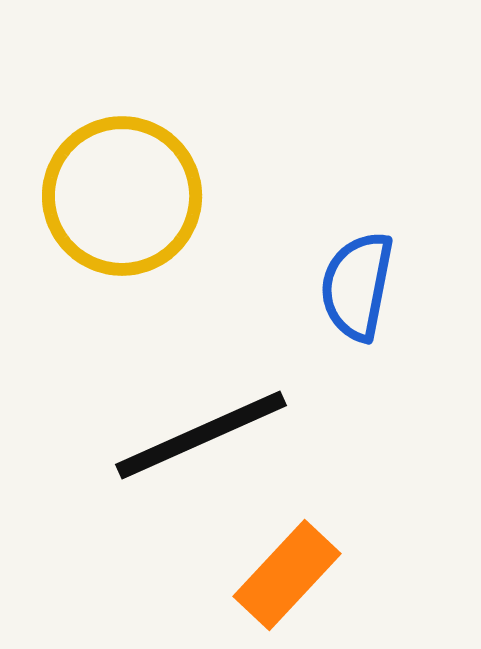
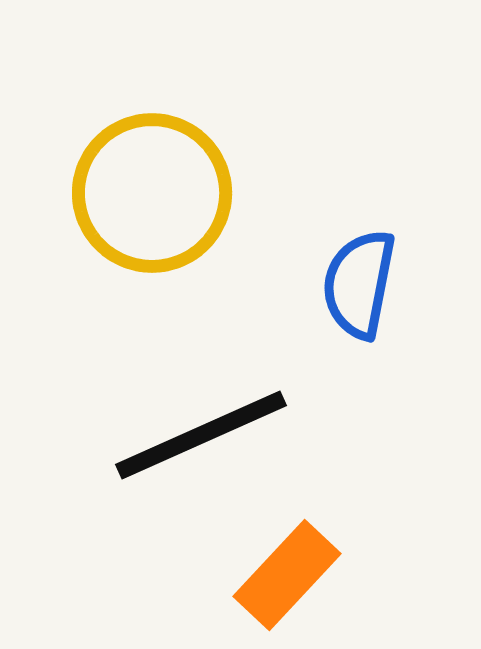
yellow circle: moved 30 px right, 3 px up
blue semicircle: moved 2 px right, 2 px up
